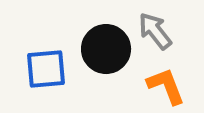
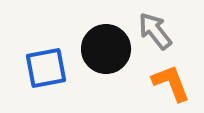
blue square: moved 1 px up; rotated 6 degrees counterclockwise
orange L-shape: moved 5 px right, 3 px up
